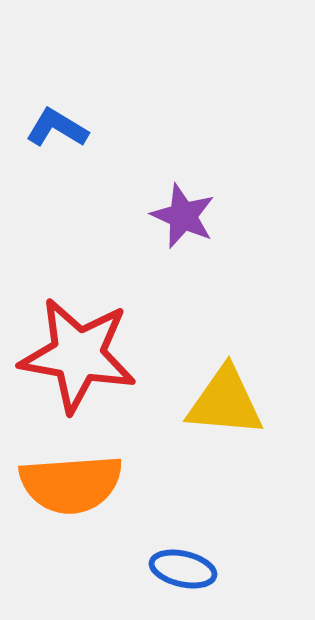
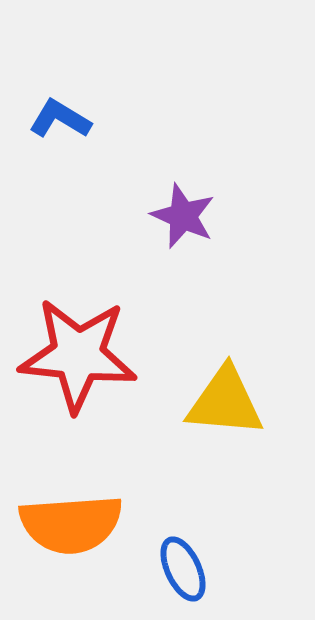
blue L-shape: moved 3 px right, 9 px up
red star: rotated 4 degrees counterclockwise
orange semicircle: moved 40 px down
blue ellipse: rotated 52 degrees clockwise
